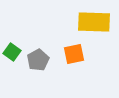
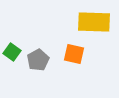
orange square: rotated 25 degrees clockwise
